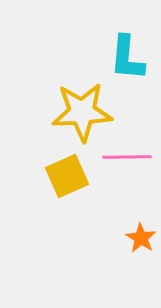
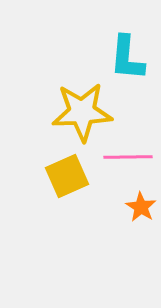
pink line: moved 1 px right
orange star: moved 31 px up
